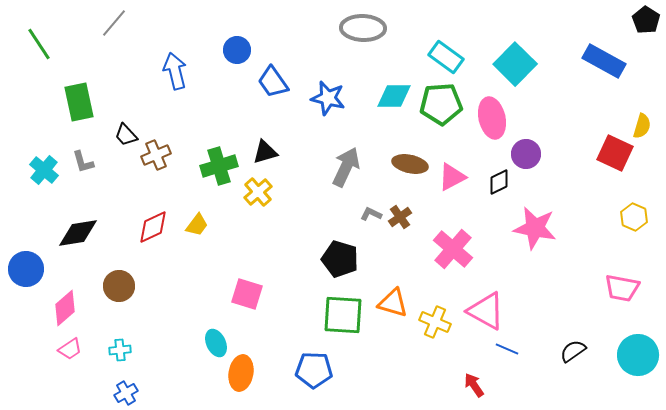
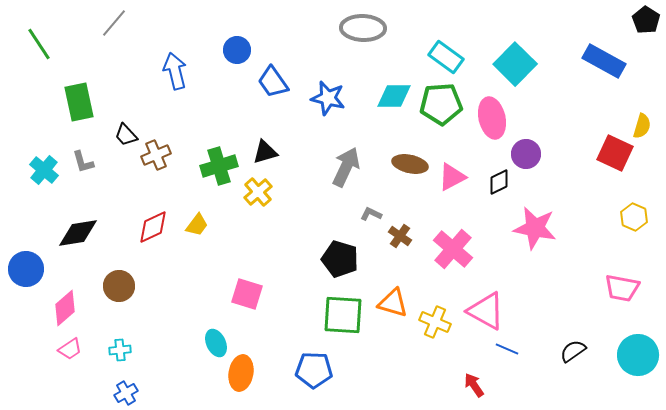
brown cross at (400, 217): moved 19 px down; rotated 20 degrees counterclockwise
